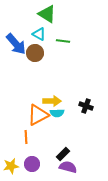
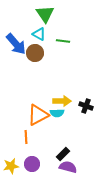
green triangle: moved 2 px left; rotated 24 degrees clockwise
yellow arrow: moved 10 px right
